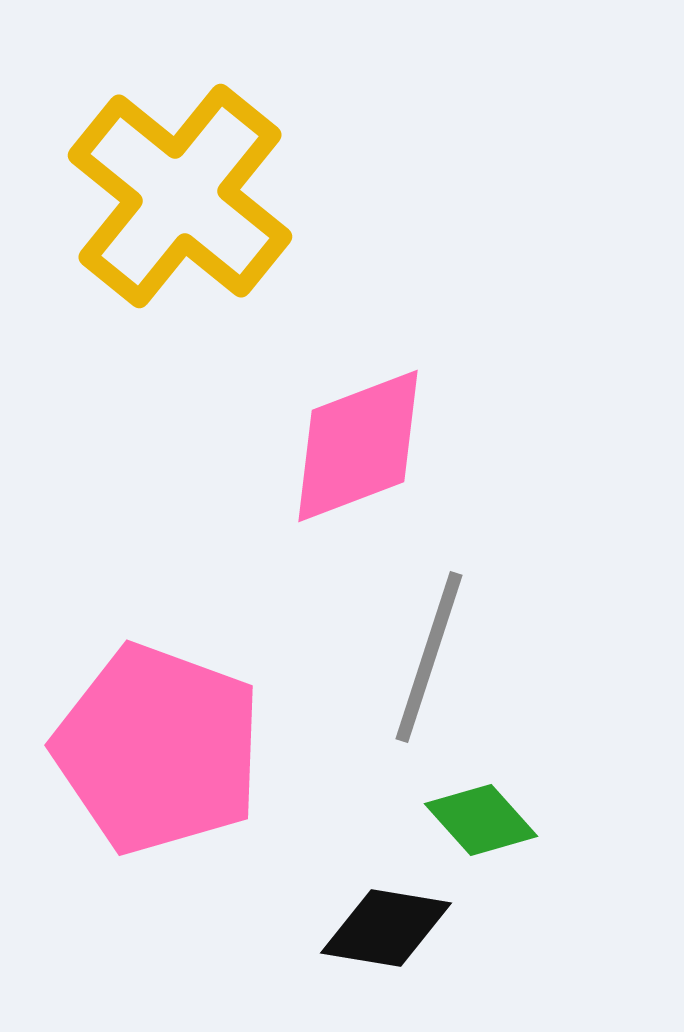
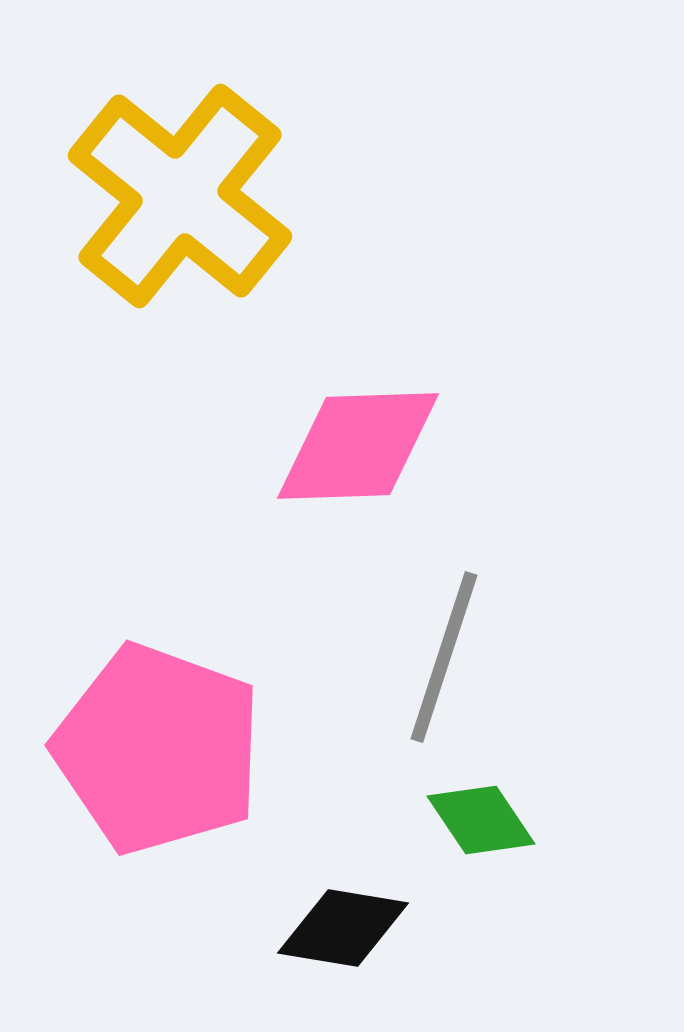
pink diamond: rotated 19 degrees clockwise
gray line: moved 15 px right
green diamond: rotated 8 degrees clockwise
black diamond: moved 43 px left
